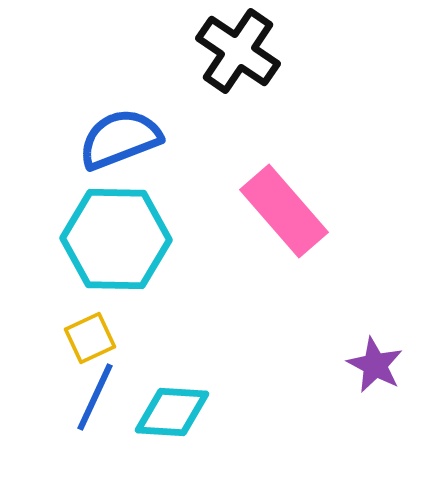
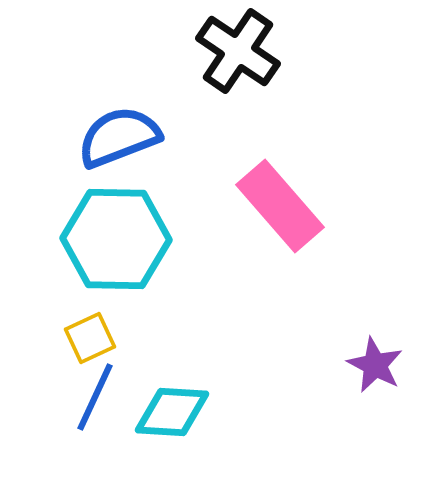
blue semicircle: moved 1 px left, 2 px up
pink rectangle: moved 4 px left, 5 px up
